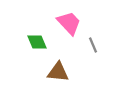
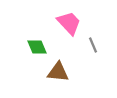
green diamond: moved 5 px down
